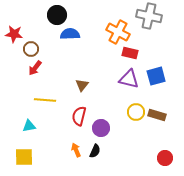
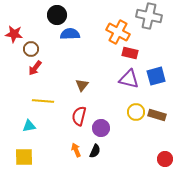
yellow line: moved 2 px left, 1 px down
red circle: moved 1 px down
